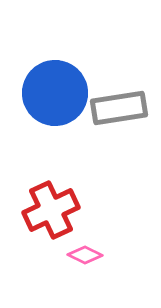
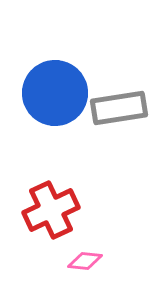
pink diamond: moved 6 px down; rotated 20 degrees counterclockwise
